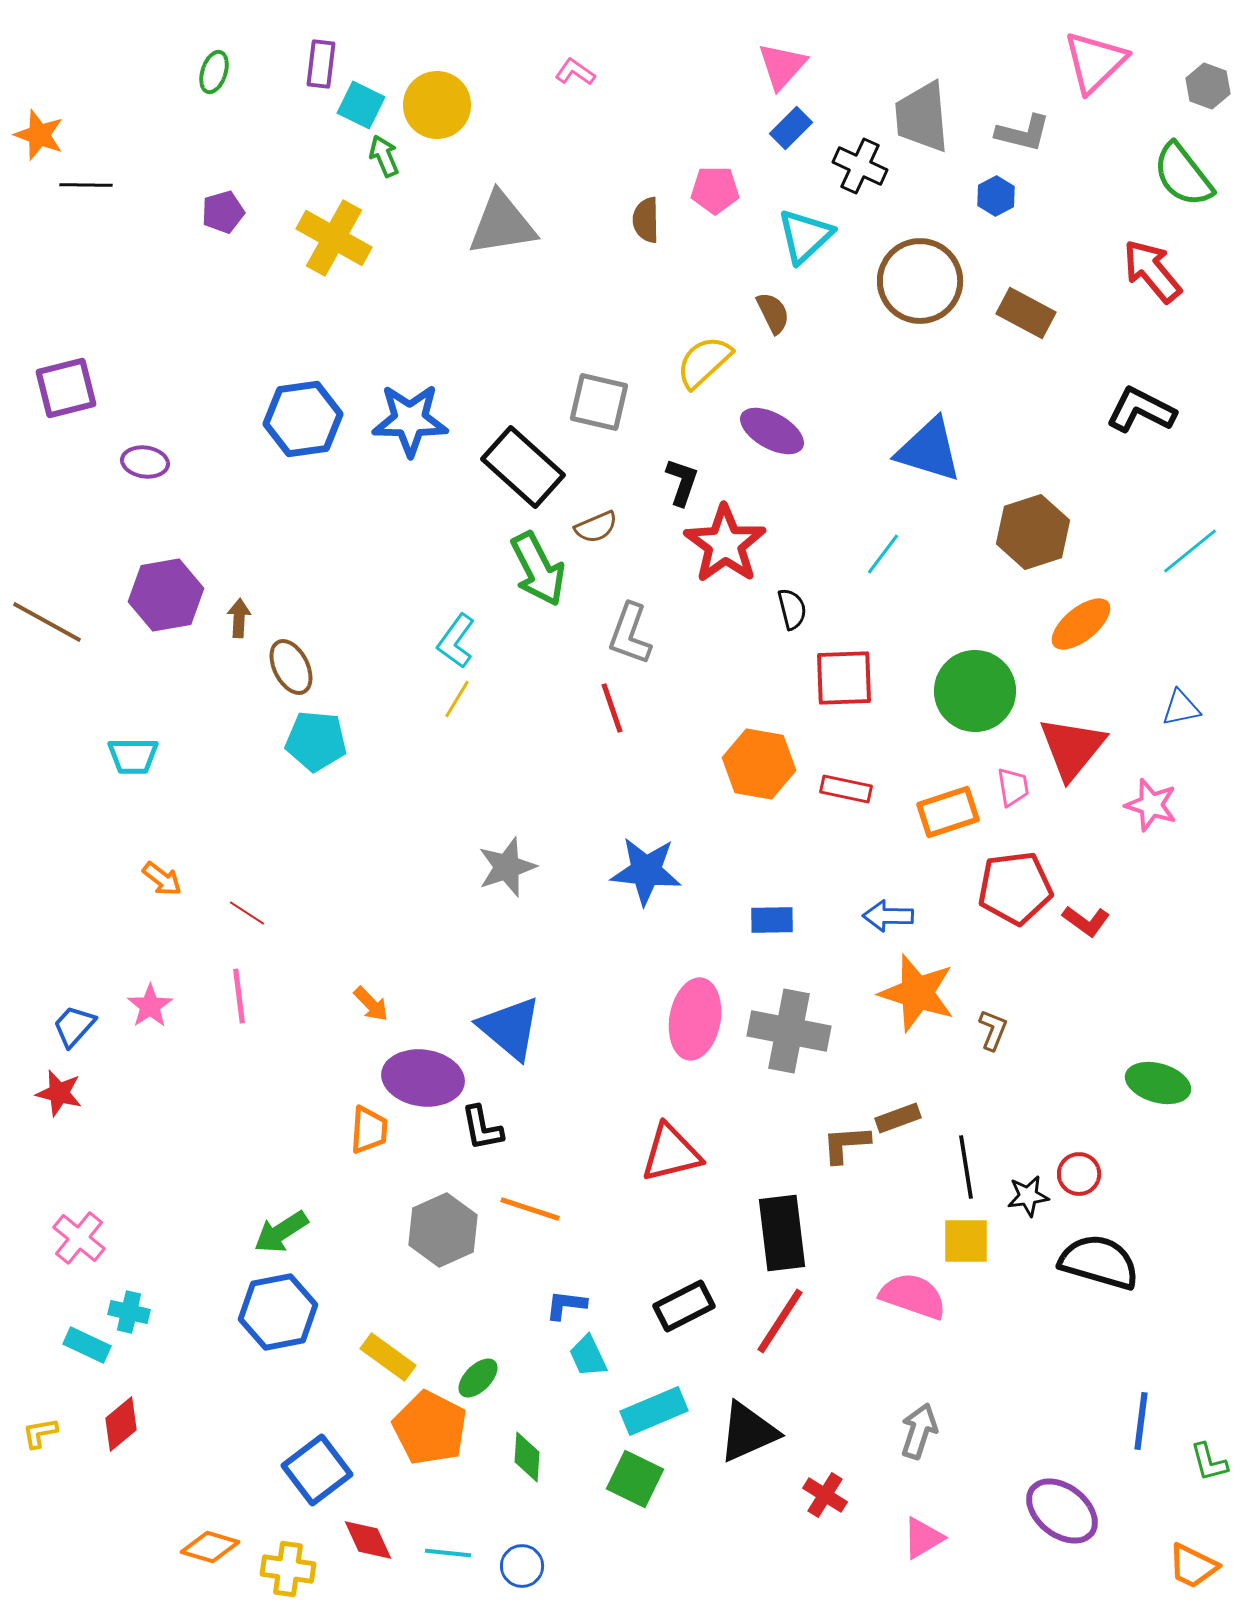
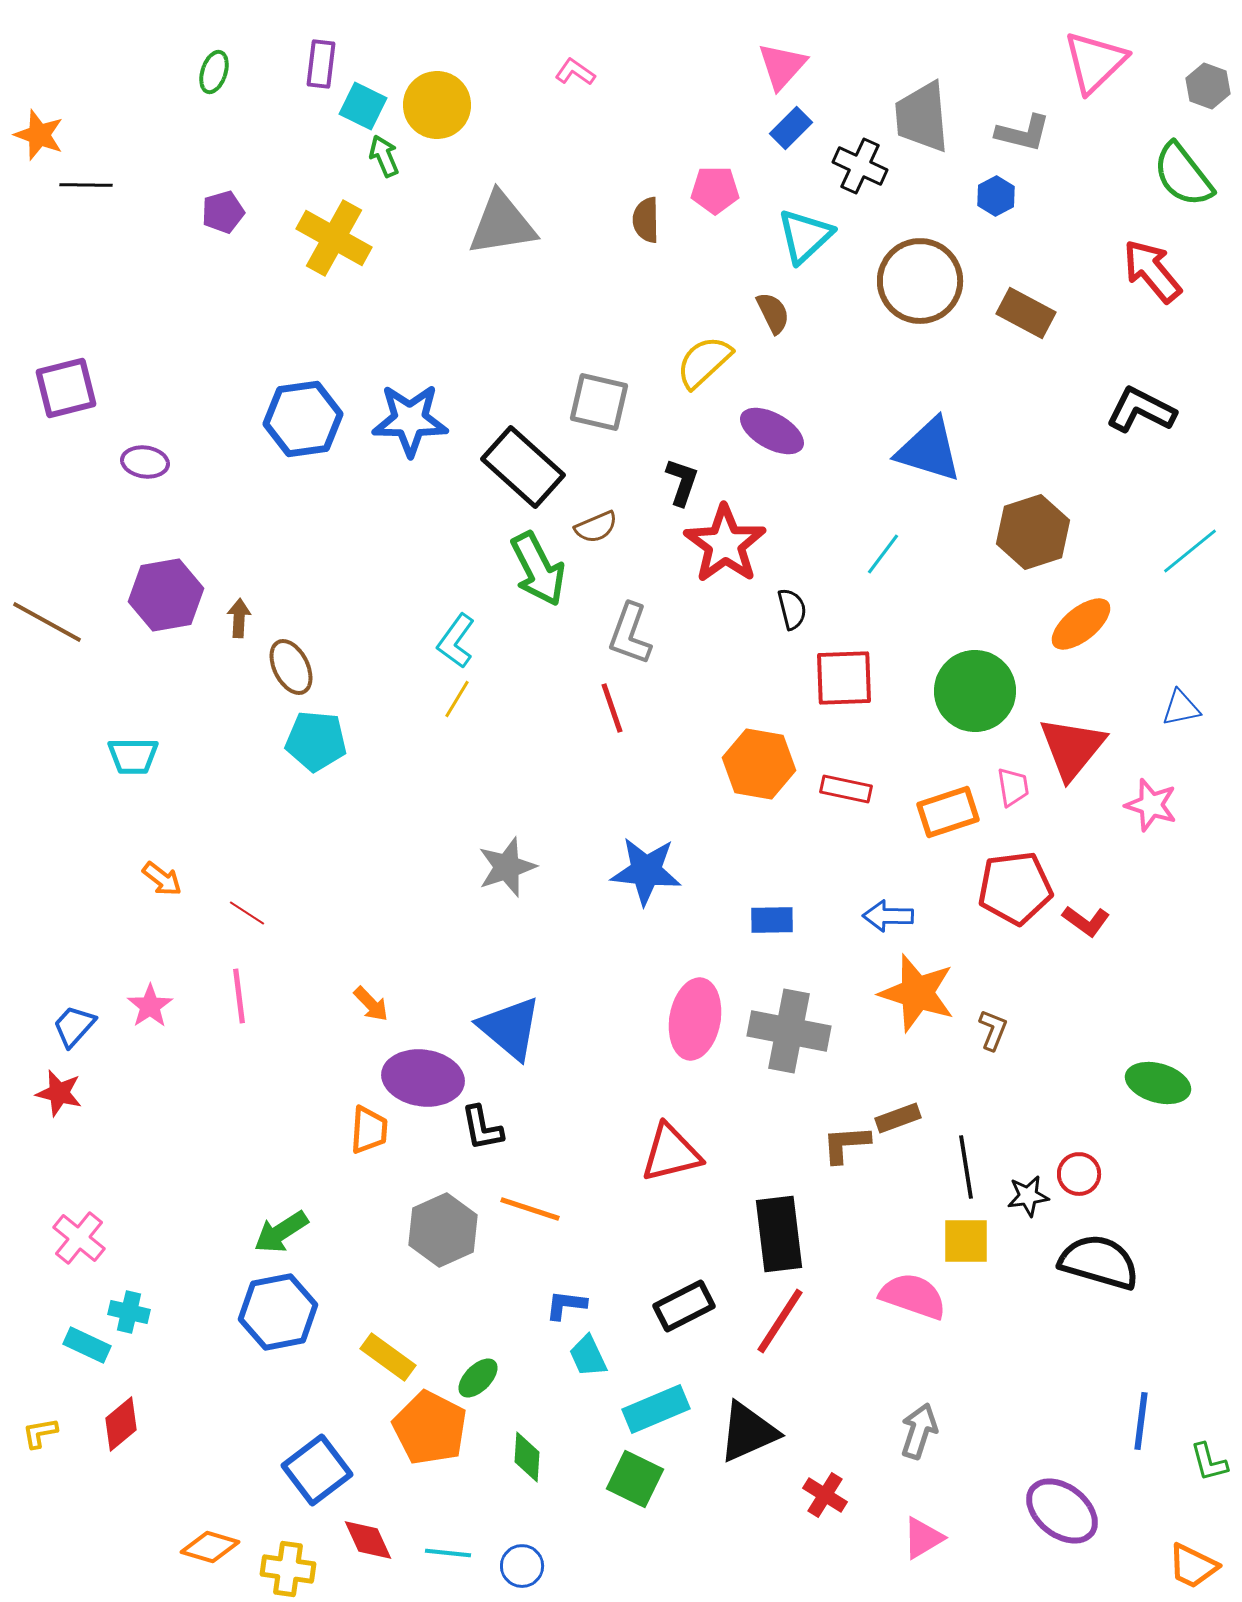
cyan square at (361, 105): moved 2 px right, 1 px down
black rectangle at (782, 1233): moved 3 px left, 1 px down
cyan rectangle at (654, 1411): moved 2 px right, 2 px up
